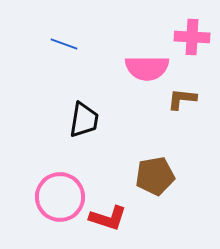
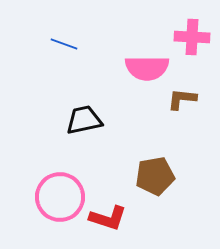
black trapezoid: rotated 111 degrees counterclockwise
